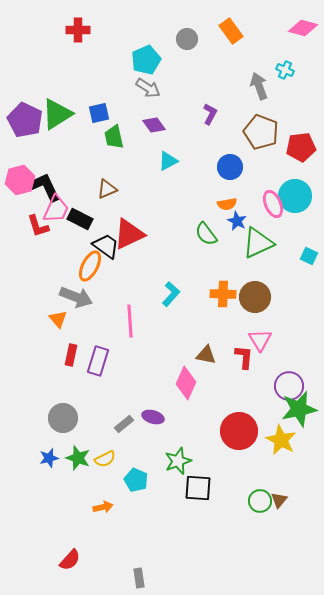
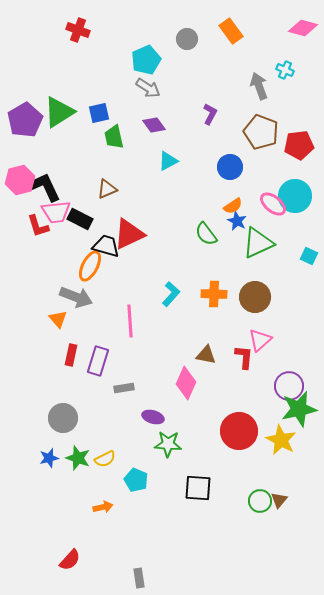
red cross at (78, 30): rotated 20 degrees clockwise
green triangle at (57, 114): moved 2 px right, 2 px up
purple pentagon at (25, 120): rotated 16 degrees clockwise
red pentagon at (301, 147): moved 2 px left, 2 px up
orange semicircle at (227, 204): moved 6 px right, 2 px down; rotated 24 degrees counterclockwise
pink ellipse at (273, 204): rotated 28 degrees counterclockwise
pink trapezoid at (56, 209): moved 3 px down; rotated 60 degrees clockwise
black trapezoid at (106, 246): rotated 20 degrees counterclockwise
orange cross at (223, 294): moved 9 px left
pink triangle at (260, 340): rotated 20 degrees clockwise
gray rectangle at (124, 424): moved 36 px up; rotated 30 degrees clockwise
green star at (178, 461): moved 10 px left, 17 px up; rotated 24 degrees clockwise
